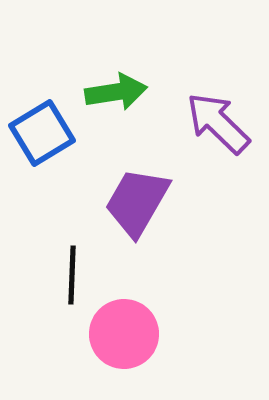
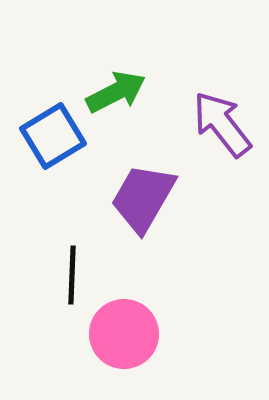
green arrow: rotated 18 degrees counterclockwise
purple arrow: moved 4 px right, 1 px down; rotated 8 degrees clockwise
blue square: moved 11 px right, 3 px down
purple trapezoid: moved 6 px right, 4 px up
